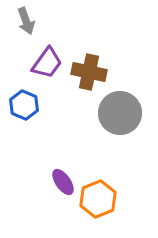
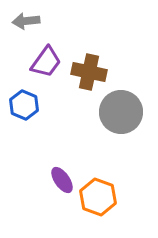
gray arrow: rotated 104 degrees clockwise
purple trapezoid: moved 1 px left, 1 px up
gray circle: moved 1 px right, 1 px up
purple ellipse: moved 1 px left, 2 px up
orange hexagon: moved 2 px up; rotated 18 degrees counterclockwise
